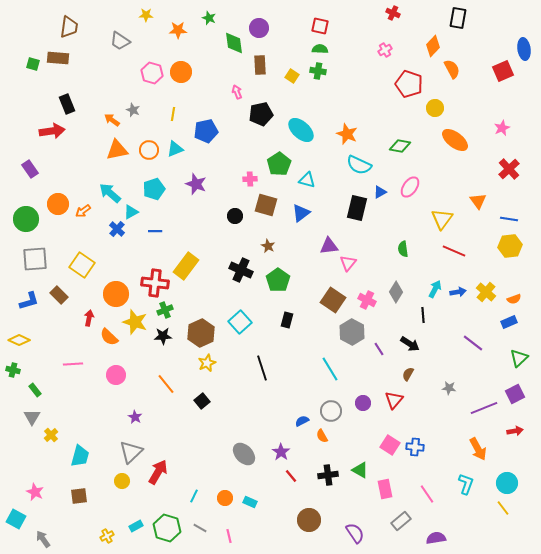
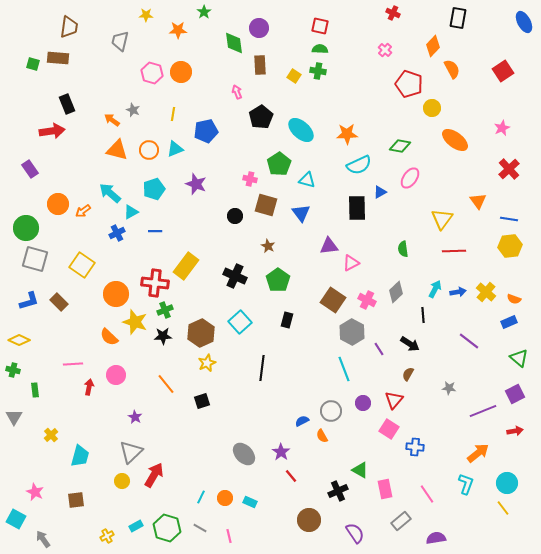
green star at (209, 18): moved 5 px left, 6 px up; rotated 16 degrees clockwise
gray trapezoid at (120, 41): rotated 70 degrees clockwise
blue ellipse at (524, 49): moved 27 px up; rotated 20 degrees counterclockwise
pink cross at (385, 50): rotated 16 degrees counterclockwise
red square at (503, 71): rotated 10 degrees counterclockwise
yellow square at (292, 76): moved 2 px right
yellow circle at (435, 108): moved 3 px left
black pentagon at (261, 114): moved 3 px down; rotated 20 degrees counterclockwise
orange star at (347, 134): rotated 25 degrees counterclockwise
orange triangle at (117, 150): rotated 25 degrees clockwise
cyan semicircle at (359, 165): rotated 50 degrees counterclockwise
pink cross at (250, 179): rotated 16 degrees clockwise
pink ellipse at (410, 187): moved 9 px up
black rectangle at (357, 208): rotated 15 degrees counterclockwise
blue triangle at (301, 213): rotated 30 degrees counterclockwise
green circle at (26, 219): moved 9 px down
blue cross at (117, 229): moved 4 px down; rotated 21 degrees clockwise
red line at (454, 251): rotated 25 degrees counterclockwise
gray square at (35, 259): rotated 20 degrees clockwise
pink triangle at (348, 263): moved 3 px right; rotated 24 degrees clockwise
black cross at (241, 270): moved 6 px left, 6 px down
gray diamond at (396, 292): rotated 15 degrees clockwise
brown rectangle at (59, 295): moved 7 px down
orange semicircle at (514, 299): rotated 40 degrees clockwise
red arrow at (89, 318): moved 69 px down
purple line at (473, 343): moved 4 px left, 2 px up
green triangle at (519, 358): rotated 36 degrees counterclockwise
black line at (262, 368): rotated 25 degrees clockwise
cyan line at (330, 369): moved 14 px right; rotated 10 degrees clockwise
green rectangle at (35, 390): rotated 32 degrees clockwise
black square at (202, 401): rotated 21 degrees clockwise
purple line at (484, 408): moved 1 px left, 3 px down
gray triangle at (32, 417): moved 18 px left
pink square at (390, 445): moved 1 px left, 16 px up
orange arrow at (478, 449): moved 4 px down; rotated 100 degrees counterclockwise
red arrow at (158, 472): moved 4 px left, 3 px down
black cross at (328, 475): moved 10 px right, 16 px down; rotated 18 degrees counterclockwise
brown square at (79, 496): moved 3 px left, 4 px down
cyan line at (194, 496): moved 7 px right, 1 px down
